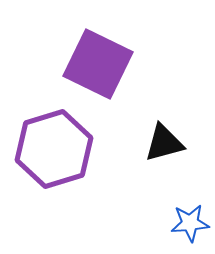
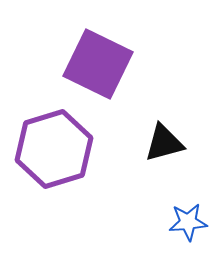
blue star: moved 2 px left, 1 px up
